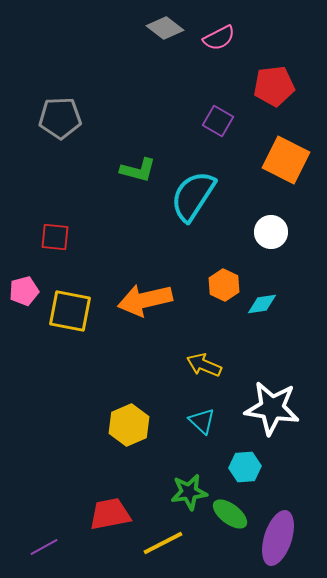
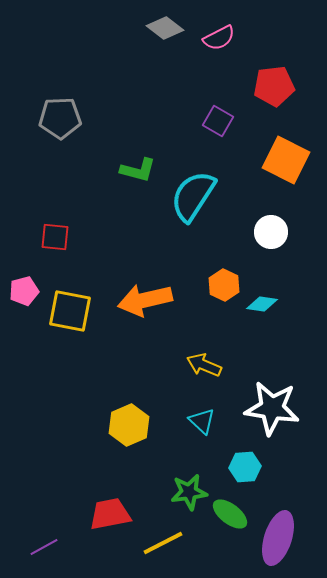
cyan diamond: rotated 16 degrees clockwise
